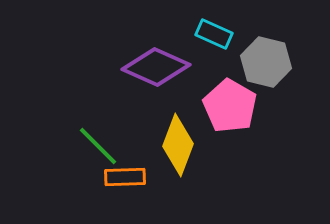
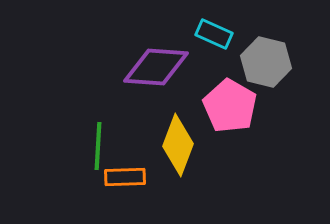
purple diamond: rotated 20 degrees counterclockwise
green line: rotated 48 degrees clockwise
